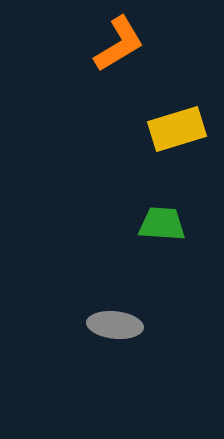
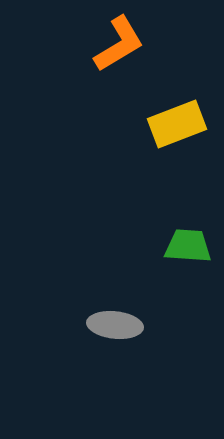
yellow rectangle: moved 5 px up; rotated 4 degrees counterclockwise
green trapezoid: moved 26 px right, 22 px down
